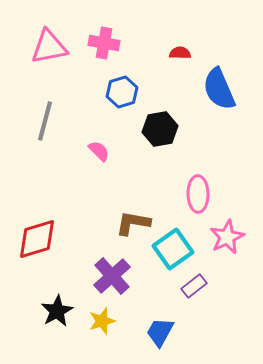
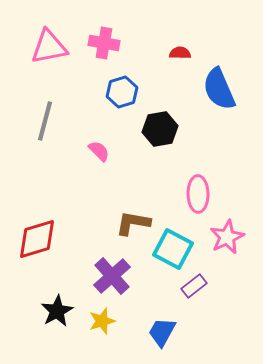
cyan square: rotated 27 degrees counterclockwise
blue trapezoid: moved 2 px right
